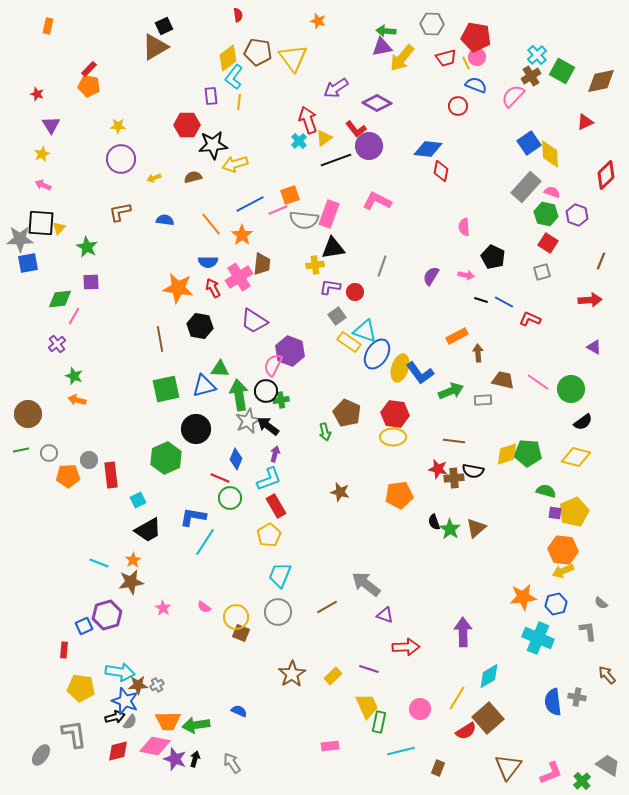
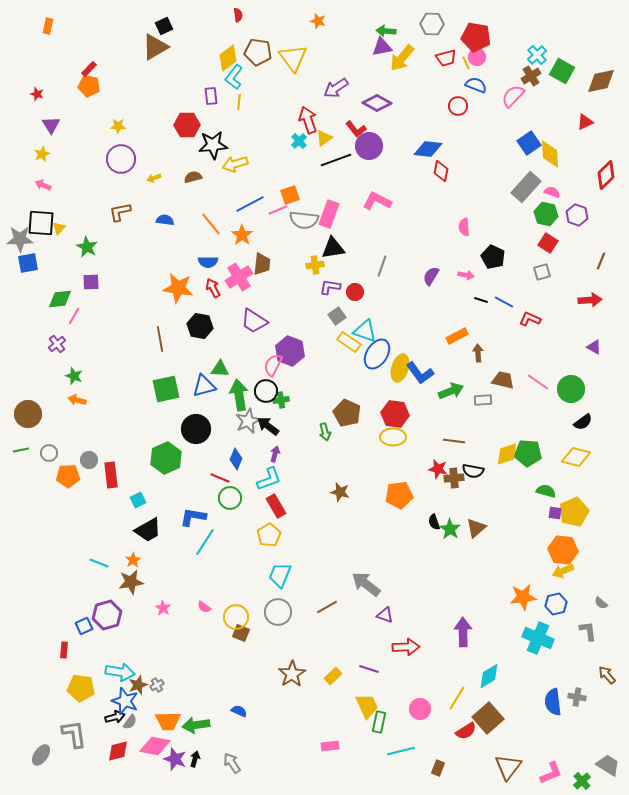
brown star at (138, 685): rotated 18 degrees counterclockwise
